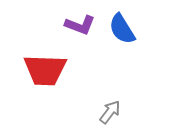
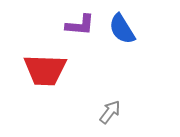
purple L-shape: rotated 16 degrees counterclockwise
